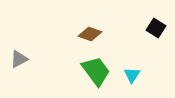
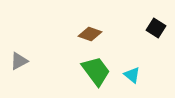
gray triangle: moved 2 px down
cyan triangle: rotated 24 degrees counterclockwise
